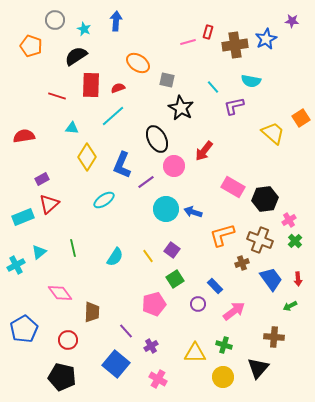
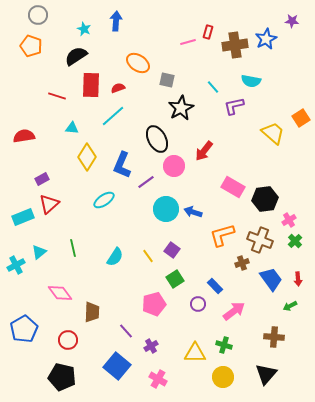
gray circle at (55, 20): moved 17 px left, 5 px up
black star at (181, 108): rotated 15 degrees clockwise
blue square at (116, 364): moved 1 px right, 2 px down
black triangle at (258, 368): moved 8 px right, 6 px down
